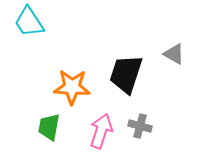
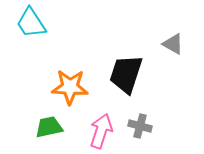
cyan trapezoid: moved 2 px right, 1 px down
gray triangle: moved 1 px left, 10 px up
orange star: moved 2 px left
green trapezoid: rotated 68 degrees clockwise
